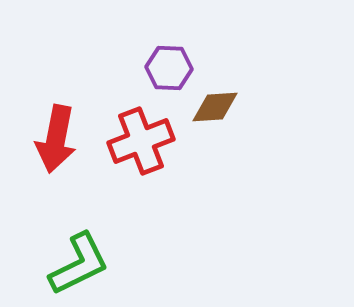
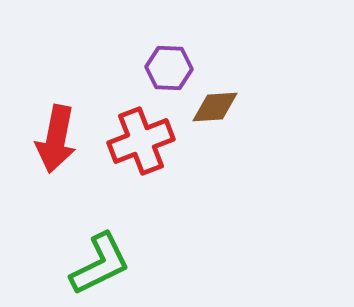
green L-shape: moved 21 px right
